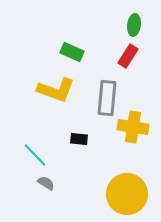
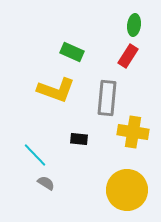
yellow cross: moved 5 px down
yellow circle: moved 4 px up
